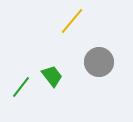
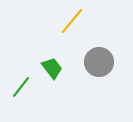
green trapezoid: moved 8 px up
